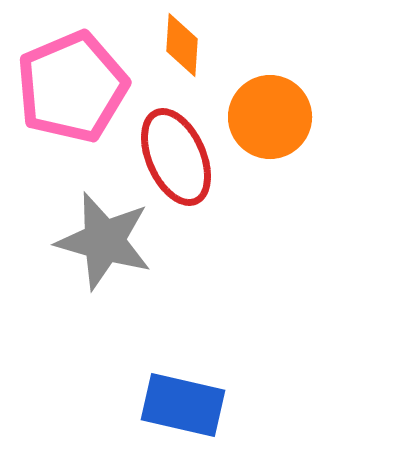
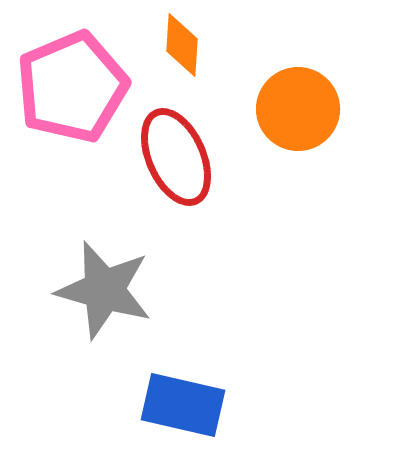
orange circle: moved 28 px right, 8 px up
gray star: moved 49 px down
